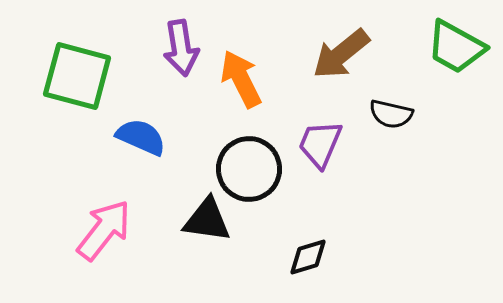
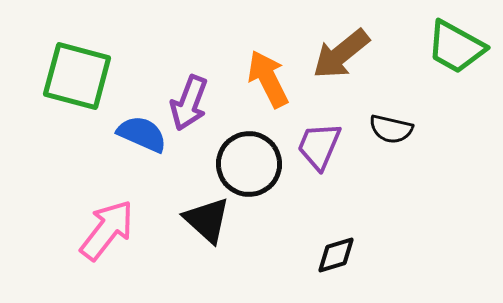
purple arrow: moved 8 px right, 55 px down; rotated 30 degrees clockwise
orange arrow: moved 27 px right
black semicircle: moved 15 px down
blue semicircle: moved 1 px right, 3 px up
purple trapezoid: moved 1 px left, 2 px down
black circle: moved 5 px up
black triangle: rotated 34 degrees clockwise
pink arrow: moved 3 px right
black diamond: moved 28 px right, 2 px up
